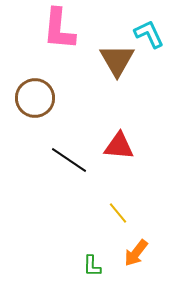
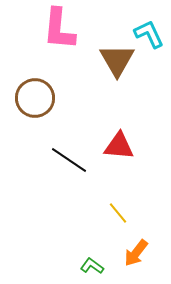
green L-shape: rotated 125 degrees clockwise
